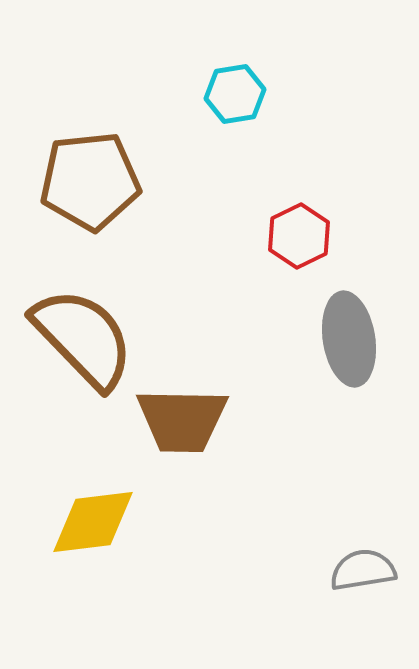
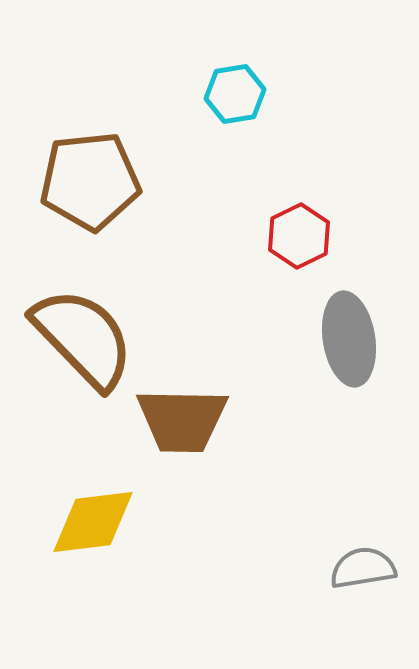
gray semicircle: moved 2 px up
